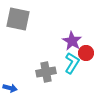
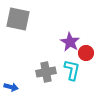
purple star: moved 2 px left, 1 px down
cyan L-shape: moved 7 px down; rotated 20 degrees counterclockwise
blue arrow: moved 1 px right, 1 px up
